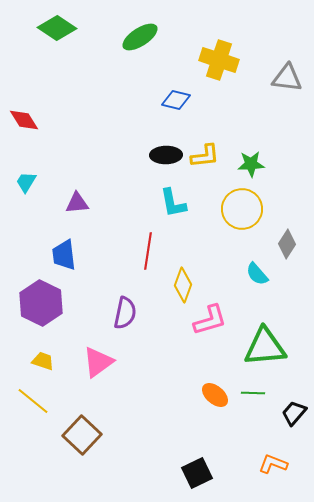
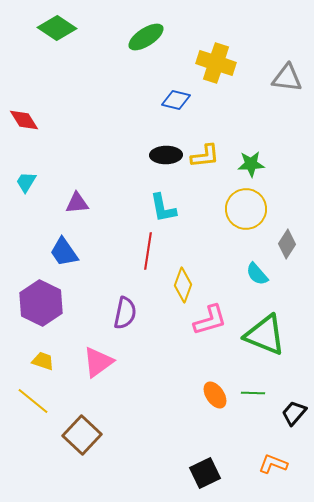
green ellipse: moved 6 px right
yellow cross: moved 3 px left, 3 px down
cyan L-shape: moved 10 px left, 5 px down
yellow circle: moved 4 px right
blue trapezoid: moved 3 px up; rotated 28 degrees counterclockwise
green triangle: moved 12 px up; rotated 27 degrees clockwise
orange ellipse: rotated 16 degrees clockwise
black square: moved 8 px right
